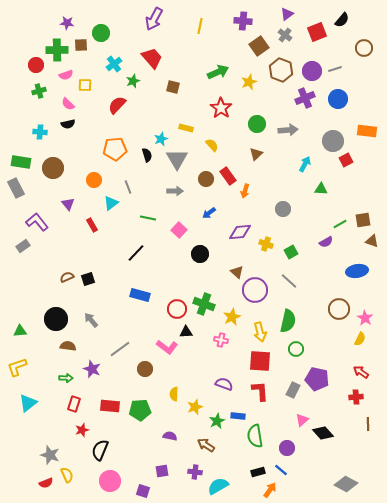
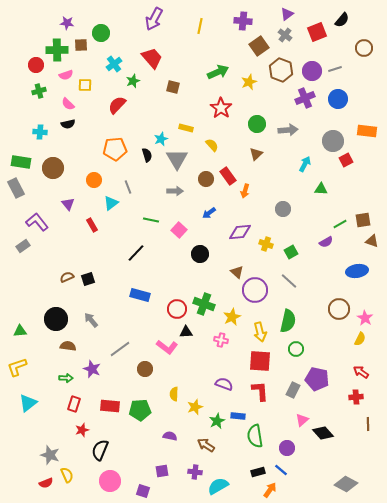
green line at (148, 218): moved 3 px right, 2 px down
